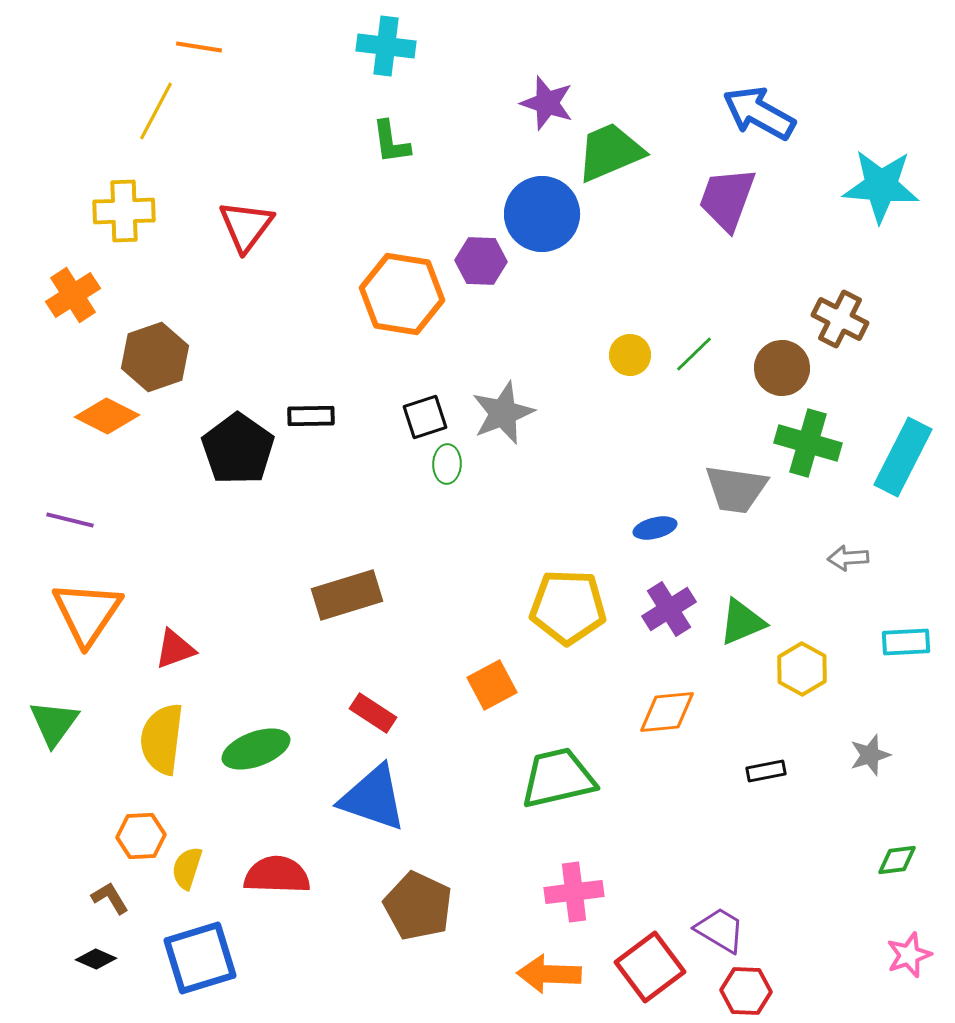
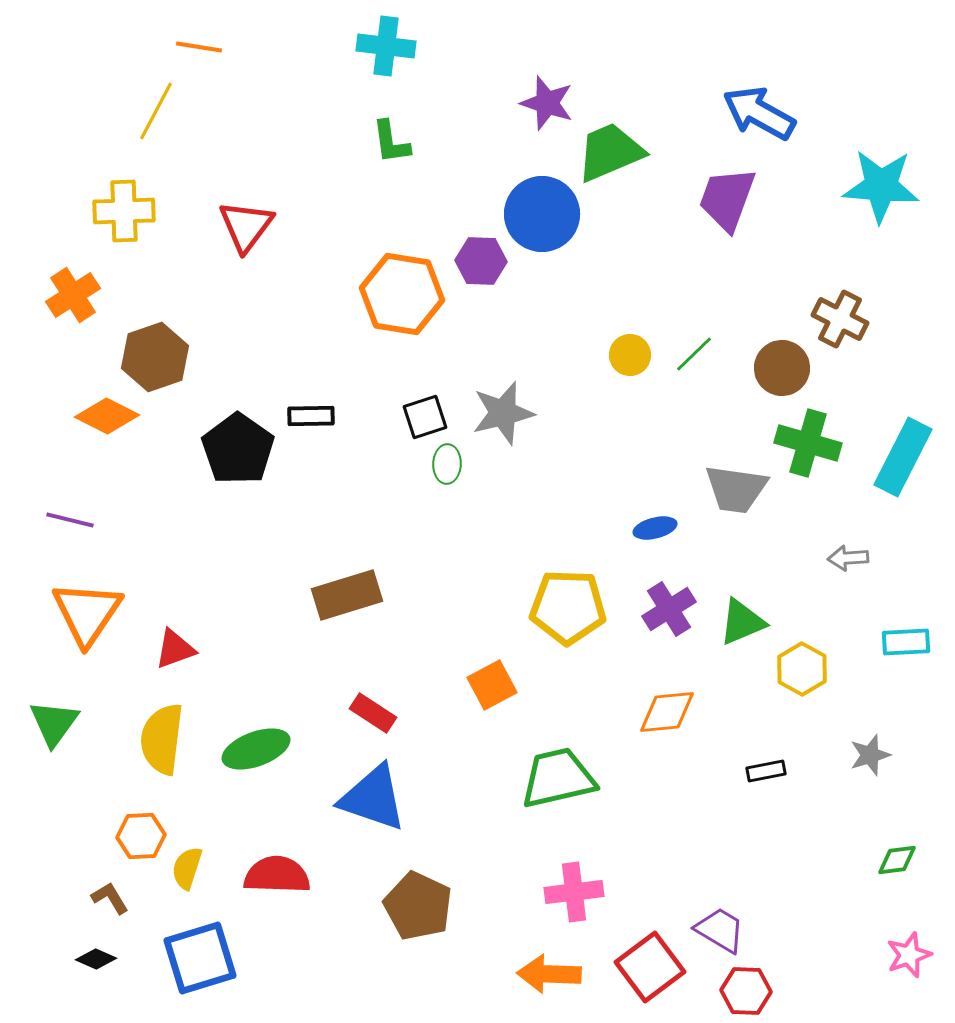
gray star at (503, 413): rotated 8 degrees clockwise
